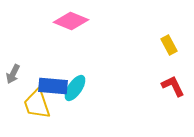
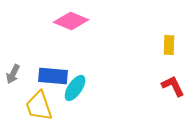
yellow rectangle: rotated 30 degrees clockwise
blue rectangle: moved 10 px up
yellow trapezoid: moved 2 px right, 2 px down
